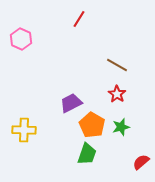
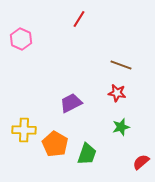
brown line: moved 4 px right; rotated 10 degrees counterclockwise
red star: moved 1 px up; rotated 24 degrees counterclockwise
orange pentagon: moved 37 px left, 19 px down
